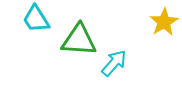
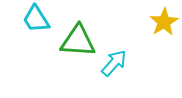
green triangle: moved 1 px left, 1 px down
